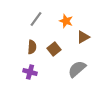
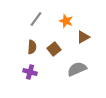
gray semicircle: rotated 18 degrees clockwise
